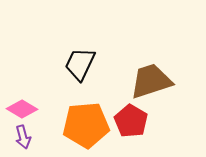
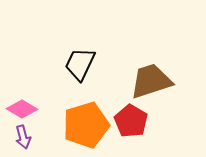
orange pentagon: rotated 12 degrees counterclockwise
